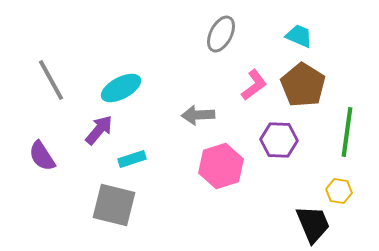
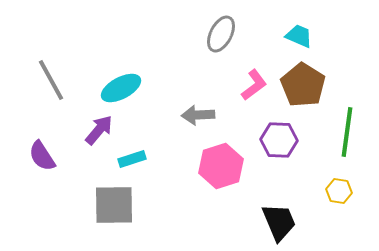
gray square: rotated 15 degrees counterclockwise
black trapezoid: moved 34 px left, 2 px up
